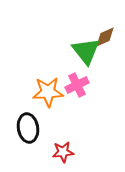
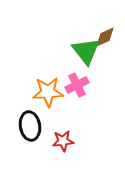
black ellipse: moved 2 px right, 2 px up
red star: moved 11 px up
